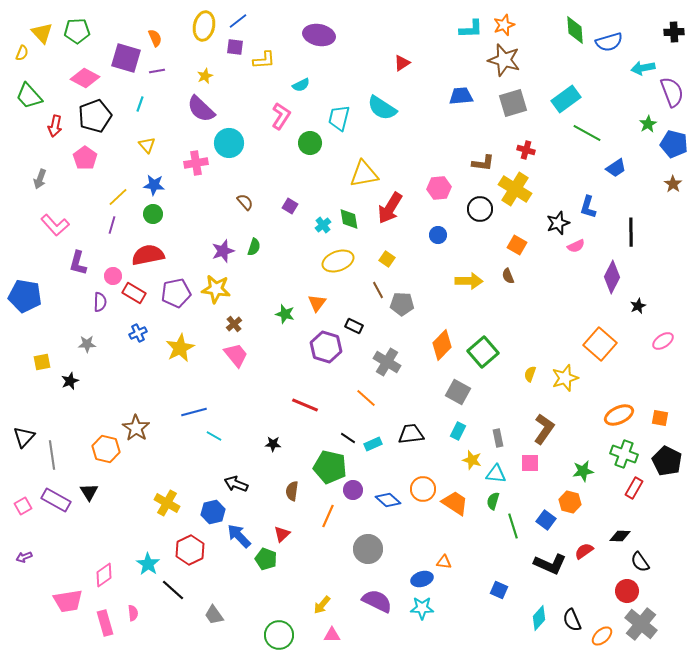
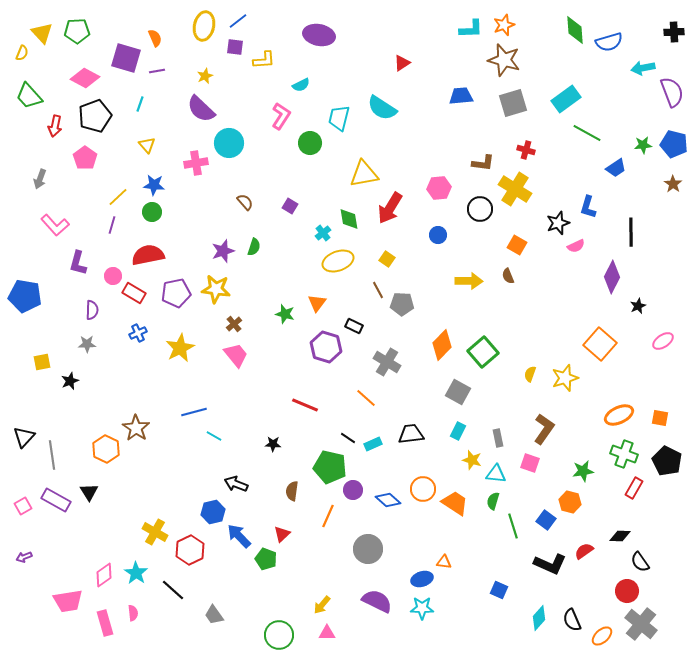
green star at (648, 124): moved 5 px left, 21 px down; rotated 24 degrees clockwise
green circle at (153, 214): moved 1 px left, 2 px up
cyan cross at (323, 225): moved 8 px down
purple semicircle at (100, 302): moved 8 px left, 8 px down
orange hexagon at (106, 449): rotated 12 degrees clockwise
pink square at (530, 463): rotated 18 degrees clockwise
yellow cross at (167, 503): moved 12 px left, 29 px down
cyan star at (148, 564): moved 12 px left, 9 px down
pink triangle at (332, 635): moved 5 px left, 2 px up
